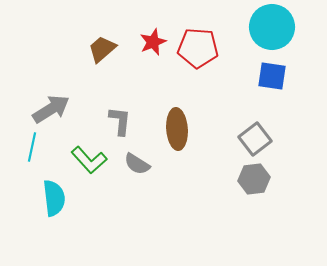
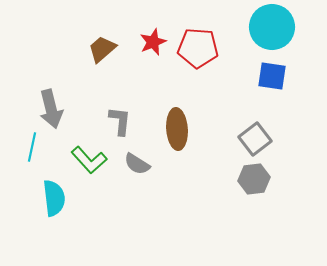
gray arrow: rotated 108 degrees clockwise
